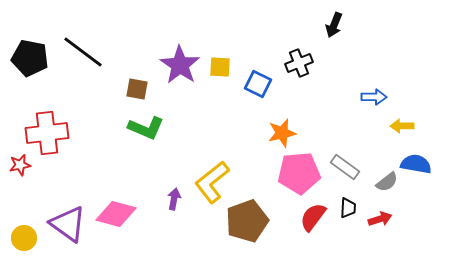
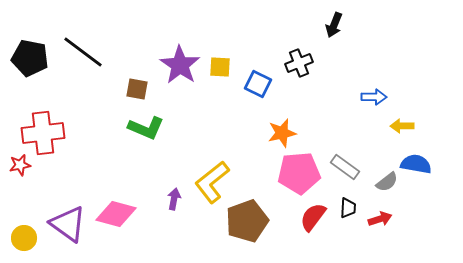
red cross: moved 4 px left
